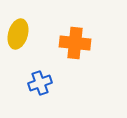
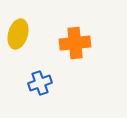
orange cross: rotated 12 degrees counterclockwise
